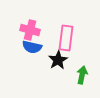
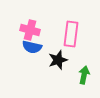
pink rectangle: moved 5 px right, 4 px up
black star: rotated 12 degrees clockwise
green arrow: moved 2 px right
